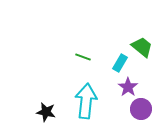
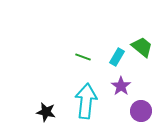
cyan rectangle: moved 3 px left, 6 px up
purple star: moved 7 px left, 1 px up
purple circle: moved 2 px down
